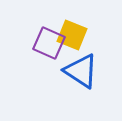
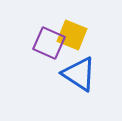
blue triangle: moved 2 px left, 3 px down
